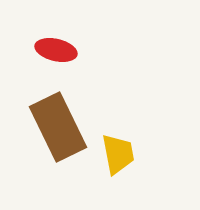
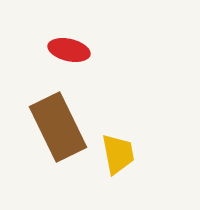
red ellipse: moved 13 px right
